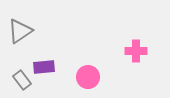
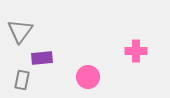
gray triangle: rotated 20 degrees counterclockwise
purple rectangle: moved 2 px left, 9 px up
gray rectangle: rotated 48 degrees clockwise
